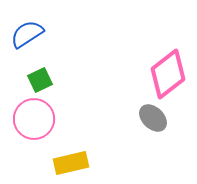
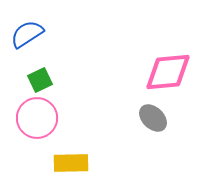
pink diamond: moved 2 px up; rotated 33 degrees clockwise
pink circle: moved 3 px right, 1 px up
yellow rectangle: rotated 12 degrees clockwise
